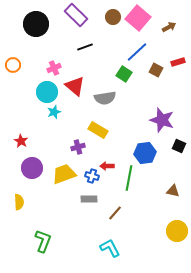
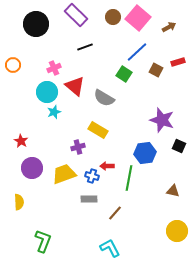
gray semicircle: moved 1 px left; rotated 40 degrees clockwise
